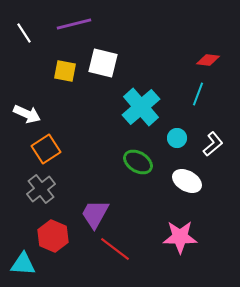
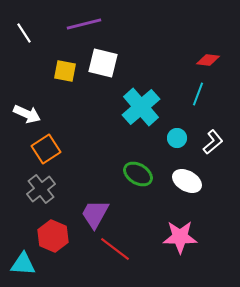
purple line: moved 10 px right
white L-shape: moved 2 px up
green ellipse: moved 12 px down
